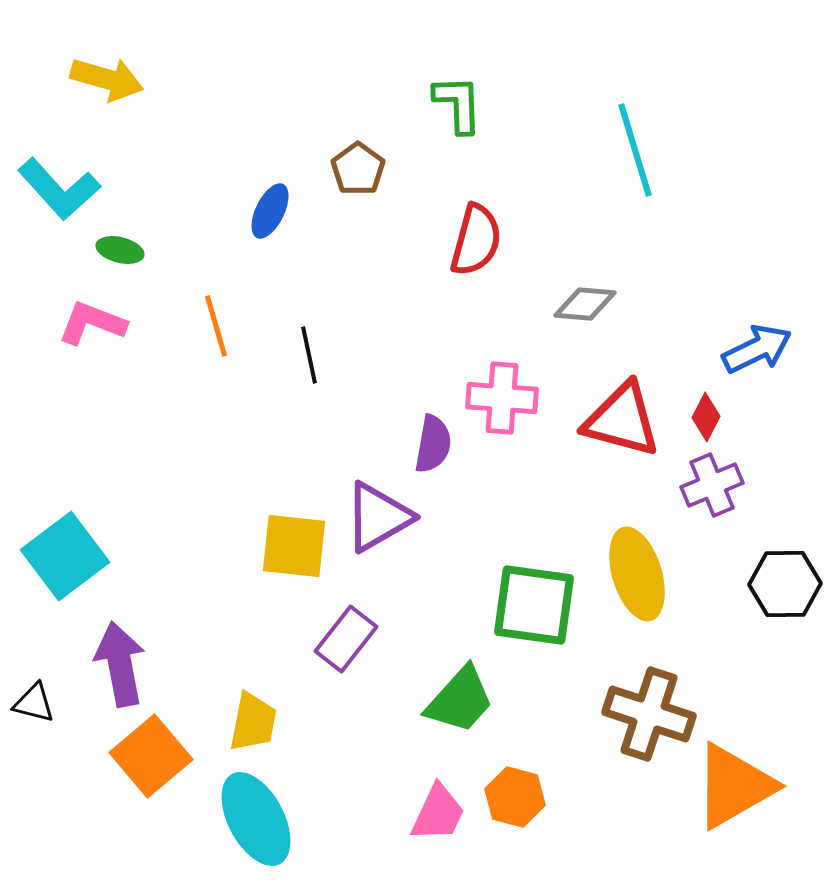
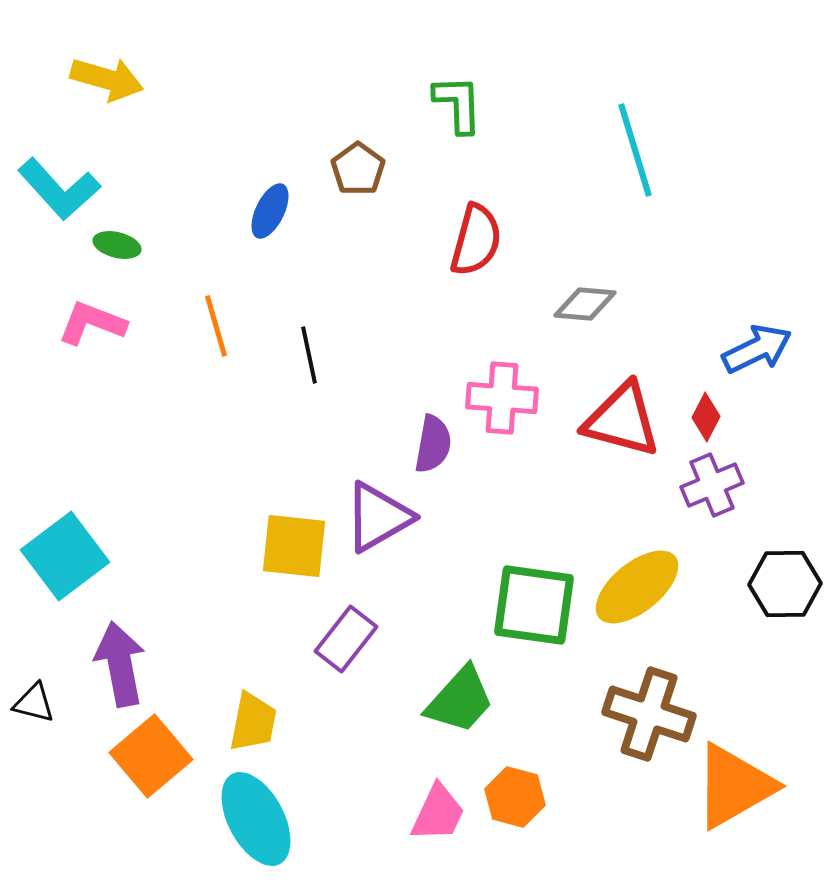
green ellipse: moved 3 px left, 5 px up
yellow ellipse: moved 13 px down; rotated 68 degrees clockwise
